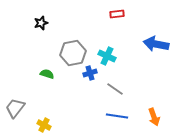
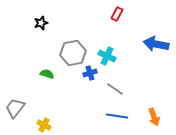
red rectangle: rotated 56 degrees counterclockwise
